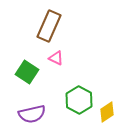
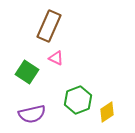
green hexagon: moved 1 px left; rotated 12 degrees clockwise
